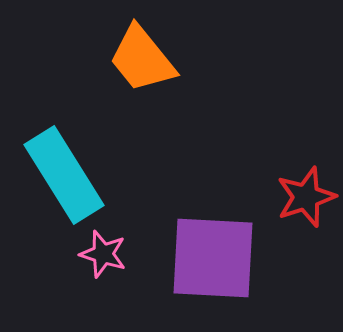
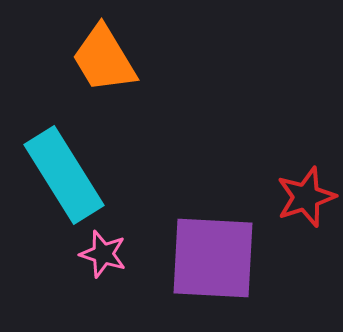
orange trapezoid: moved 38 px left; rotated 8 degrees clockwise
